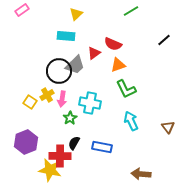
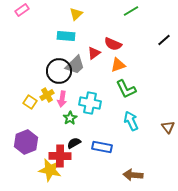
black semicircle: rotated 32 degrees clockwise
brown arrow: moved 8 px left, 1 px down
